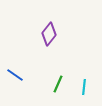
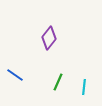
purple diamond: moved 4 px down
green line: moved 2 px up
